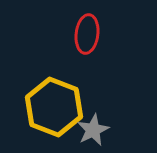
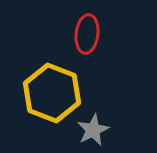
yellow hexagon: moved 2 px left, 14 px up
